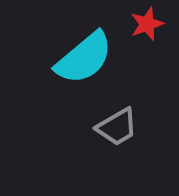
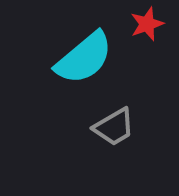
gray trapezoid: moved 3 px left
